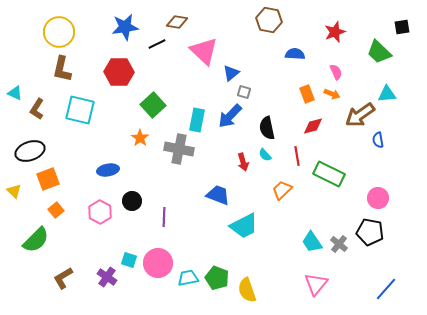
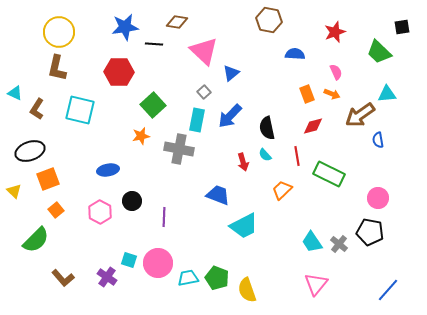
black line at (157, 44): moved 3 px left; rotated 30 degrees clockwise
brown L-shape at (62, 69): moved 5 px left, 1 px up
gray square at (244, 92): moved 40 px left; rotated 32 degrees clockwise
orange star at (140, 138): moved 1 px right, 2 px up; rotated 24 degrees clockwise
brown L-shape at (63, 278): rotated 100 degrees counterclockwise
blue line at (386, 289): moved 2 px right, 1 px down
